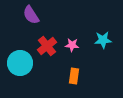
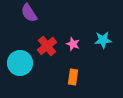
purple semicircle: moved 2 px left, 2 px up
pink star: moved 1 px right, 1 px up; rotated 16 degrees clockwise
orange rectangle: moved 1 px left, 1 px down
